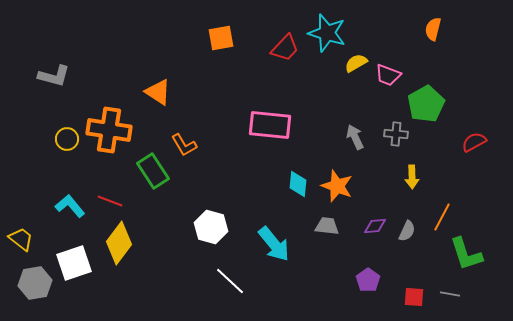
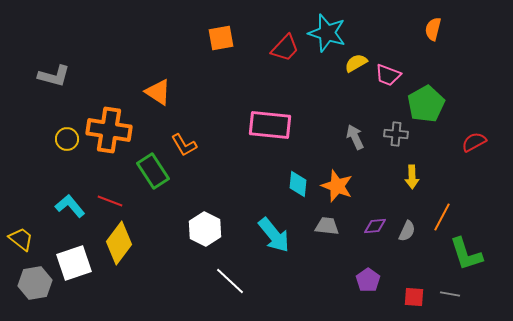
white hexagon: moved 6 px left, 2 px down; rotated 12 degrees clockwise
cyan arrow: moved 9 px up
